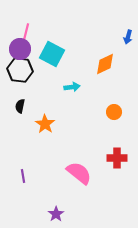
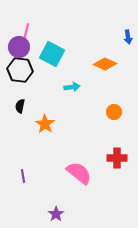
blue arrow: rotated 24 degrees counterclockwise
purple circle: moved 1 px left, 2 px up
orange diamond: rotated 50 degrees clockwise
